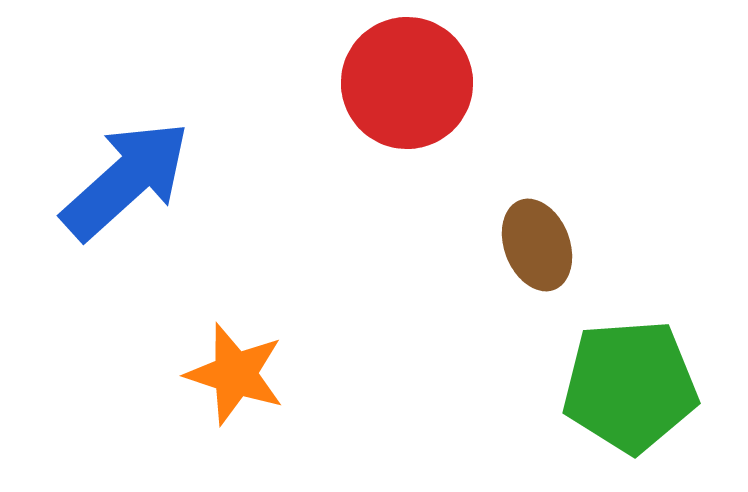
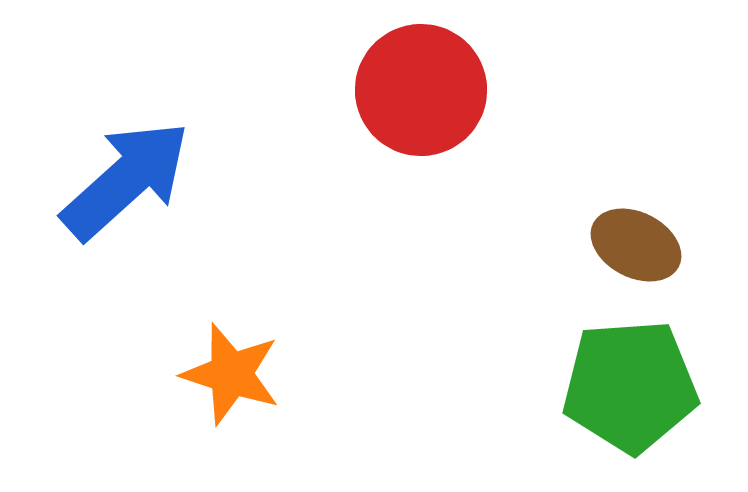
red circle: moved 14 px right, 7 px down
brown ellipse: moved 99 px right; rotated 42 degrees counterclockwise
orange star: moved 4 px left
